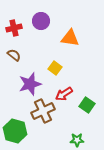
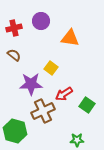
yellow square: moved 4 px left
purple star: moved 1 px right; rotated 15 degrees clockwise
